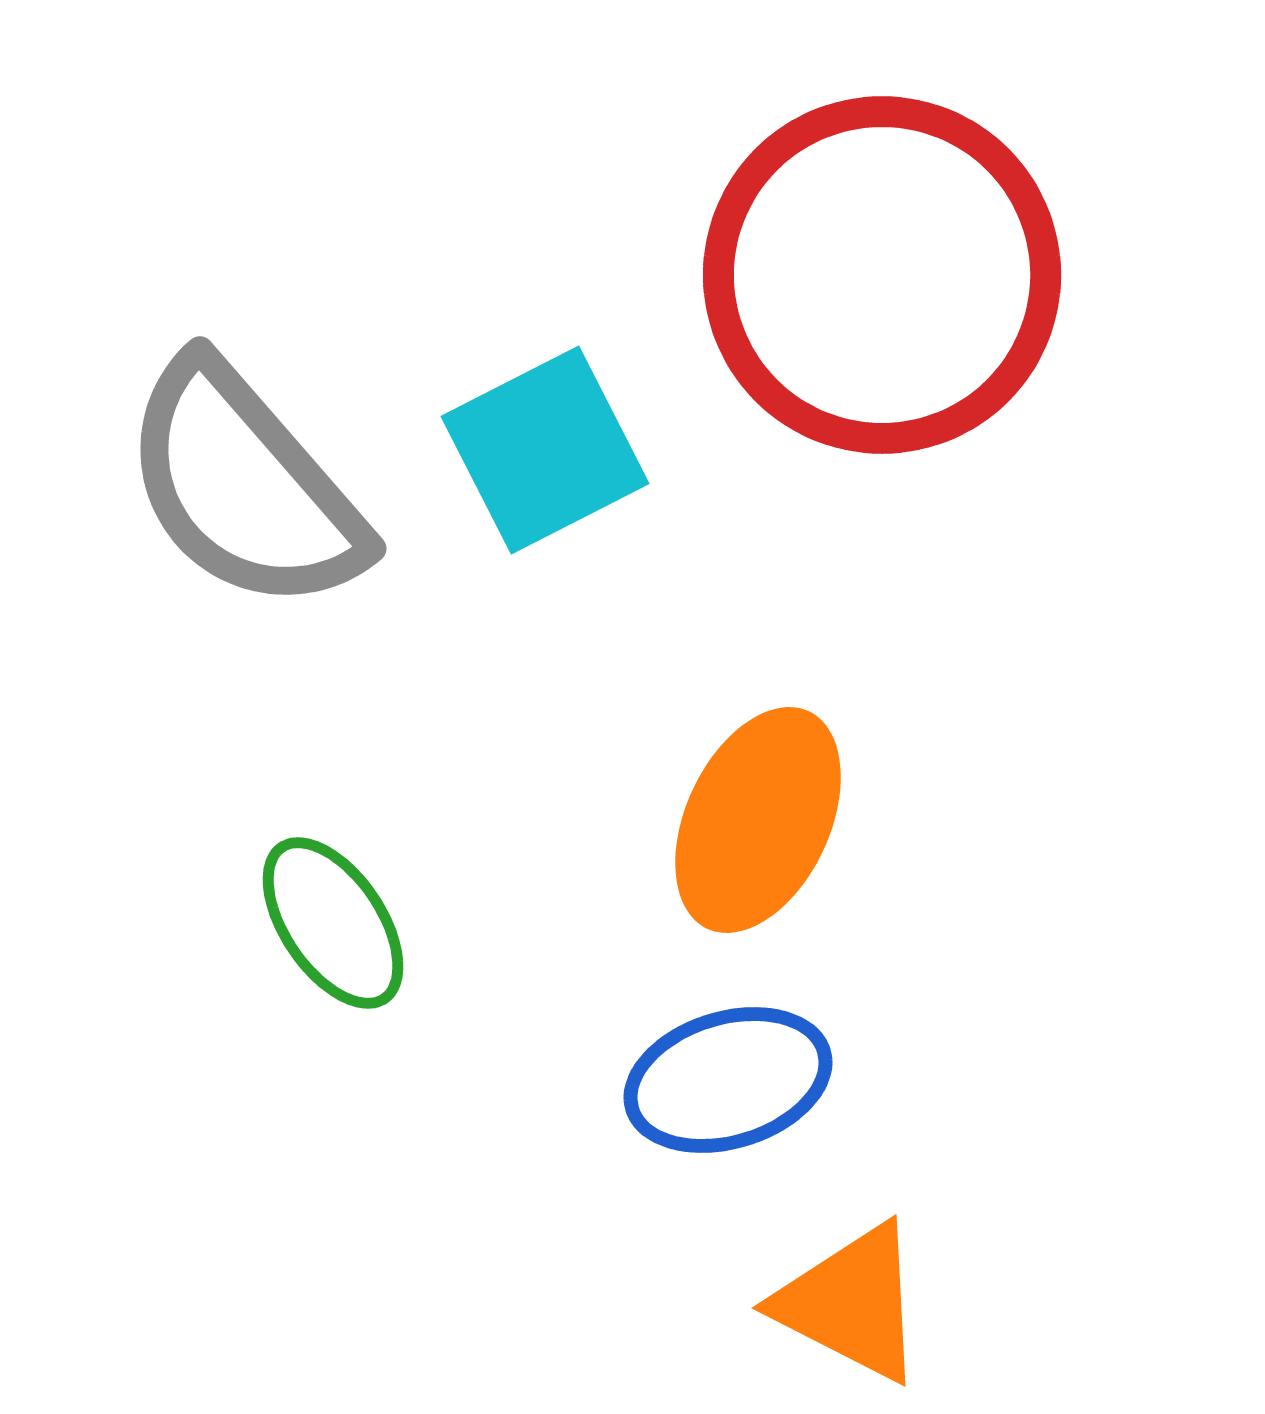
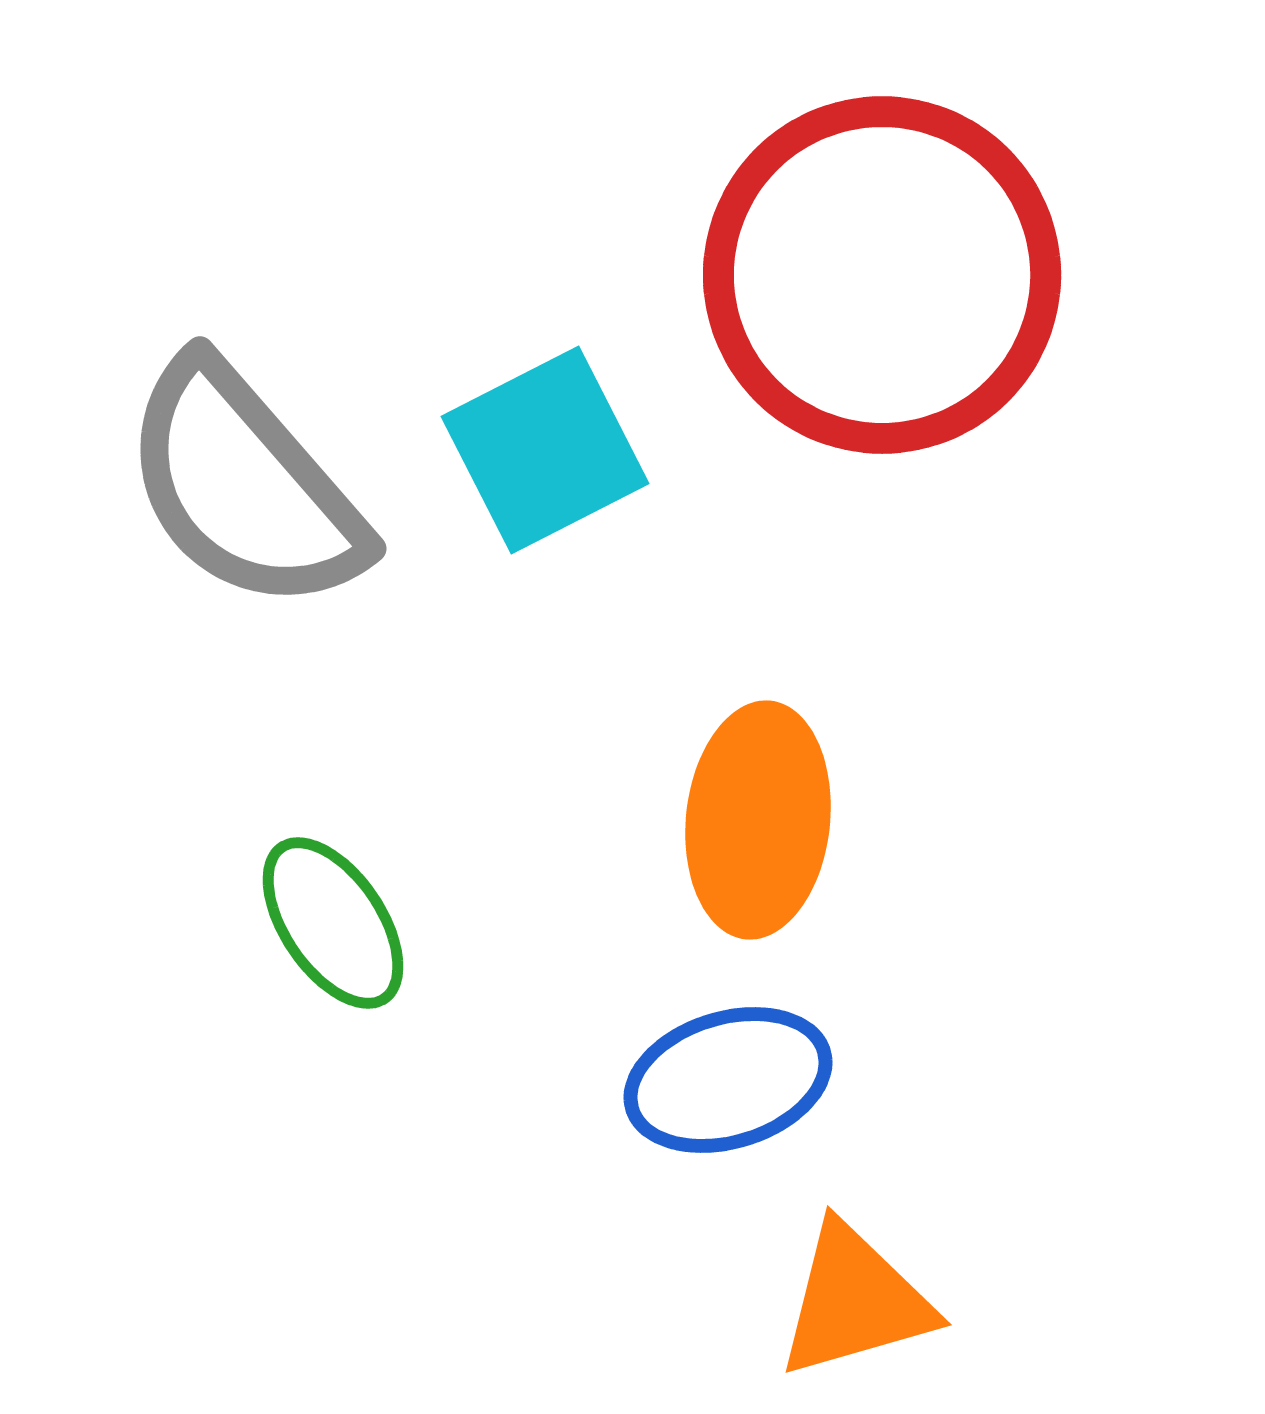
orange ellipse: rotated 19 degrees counterclockwise
orange triangle: moved 4 px right, 2 px up; rotated 43 degrees counterclockwise
